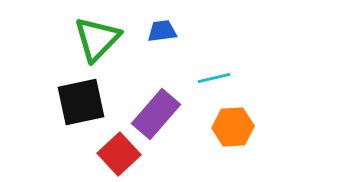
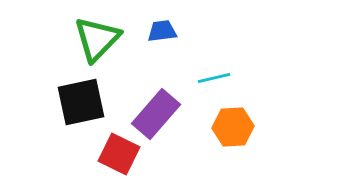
red square: rotated 21 degrees counterclockwise
